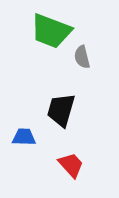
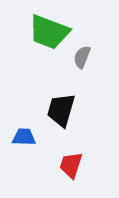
green trapezoid: moved 2 px left, 1 px down
gray semicircle: rotated 35 degrees clockwise
red trapezoid: rotated 120 degrees counterclockwise
